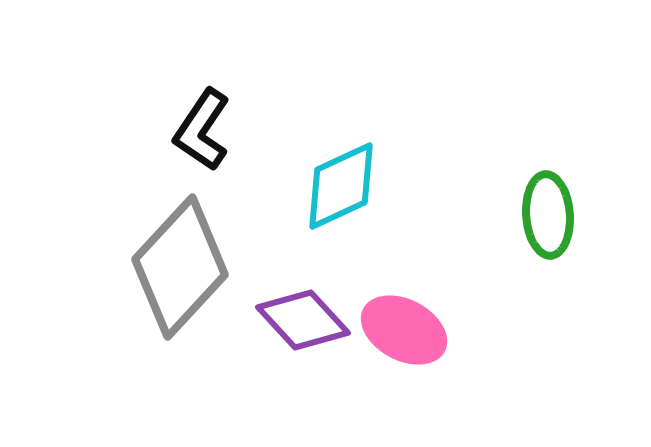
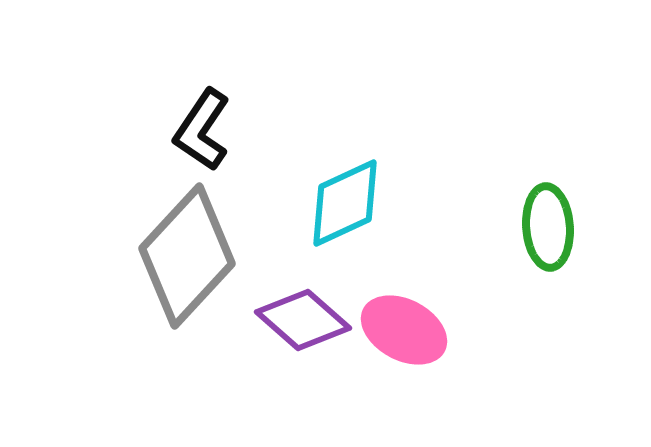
cyan diamond: moved 4 px right, 17 px down
green ellipse: moved 12 px down
gray diamond: moved 7 px right, 11 px up
purple diamond: rotated 6 degrees counterclockwise
